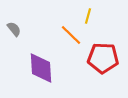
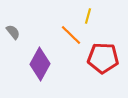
gray semicircle: moved 1 px left, 3 px down
purple diamond: moved 1 px left, 4 px up; rotated 32 degrees clockwise
